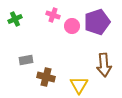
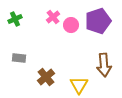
pink cross: moved 2 px down; rotated 32 degrees clockwise
purple pentagon: moved 1 px right, 1 px up
pink circle: moved 1 px left, 1 px up
gray rectangle: moved 7 px left, 2 px up; rotated 16 degrees clockwise
brown cross: rotated 36 degrees clockwise
